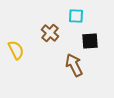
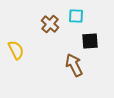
brown cross: moved 9 px up
